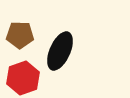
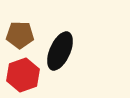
red hexagon: moved 3 px up
